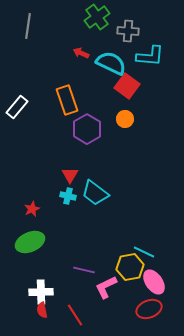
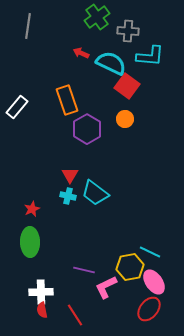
green ellipse: rotated 68 degrees counterclockwise
cyan line: moved 6 px right
red ellipse: rotated 30 degrees counterclockwise
